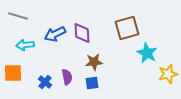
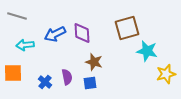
gray line: moved 1 px left
cyan star: moved 2 px up; rotated 15 degrees counterclockwise
brown star: rotated 24 degrees clockwise
yellow star: moved 2 px left
blue square: moved 2 px left
